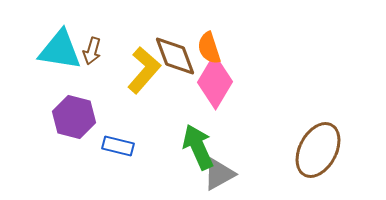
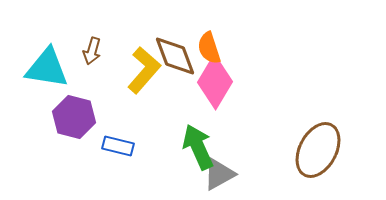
cyan triangle: moved 13 px left, 18 px down
